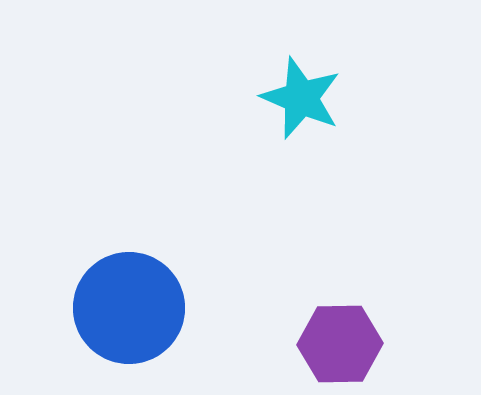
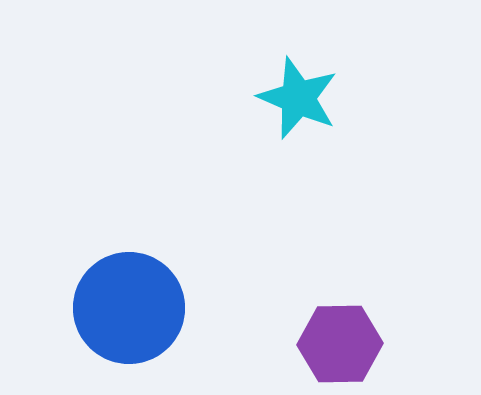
cyan star: moved 3 px left
